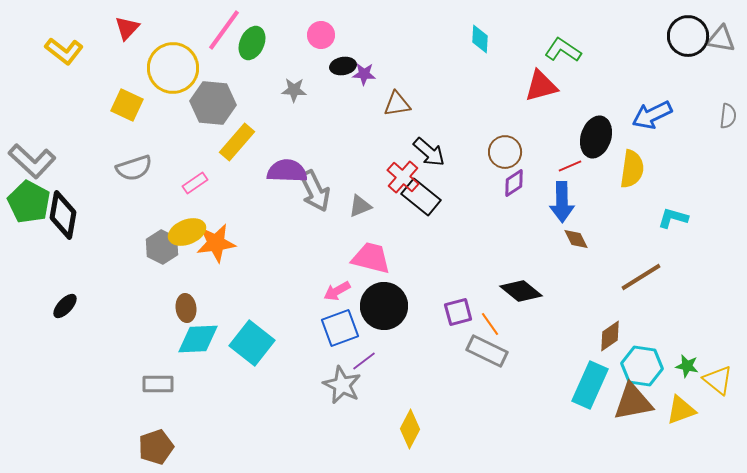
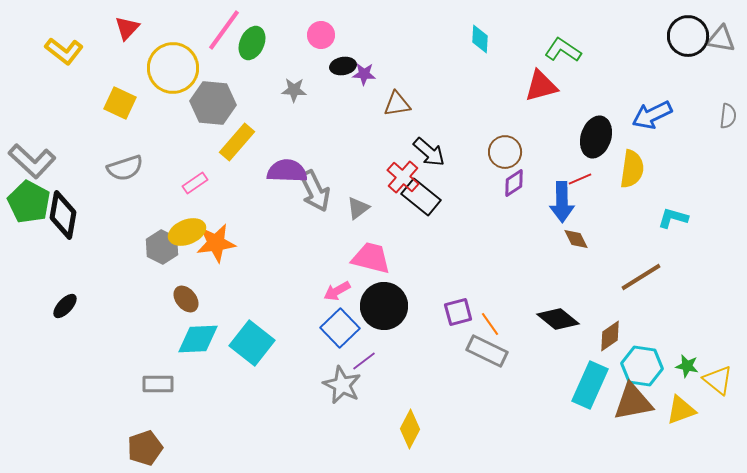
yellow square at (127, 105): moved 7 px left, 2 px up
red line at (570, 166): moved 10 px right, 13 px down
gray semicircle at (134, 168): moved 9 px left
gray triangle at (360, 206): moved 2 px left, 2 px down; rotated 15 degrees counterclockwise
black diamond at (521, 291): moved 37 px right, 28 px down
brown ellipse at (186, 308): moved 9 px up; rotated 32 degrees counterclockwise
blue square at (340, 328): rotated 24 degrees counterclockwise
brown pentagon at (156, 447): moved 11 px left, 1 px down
